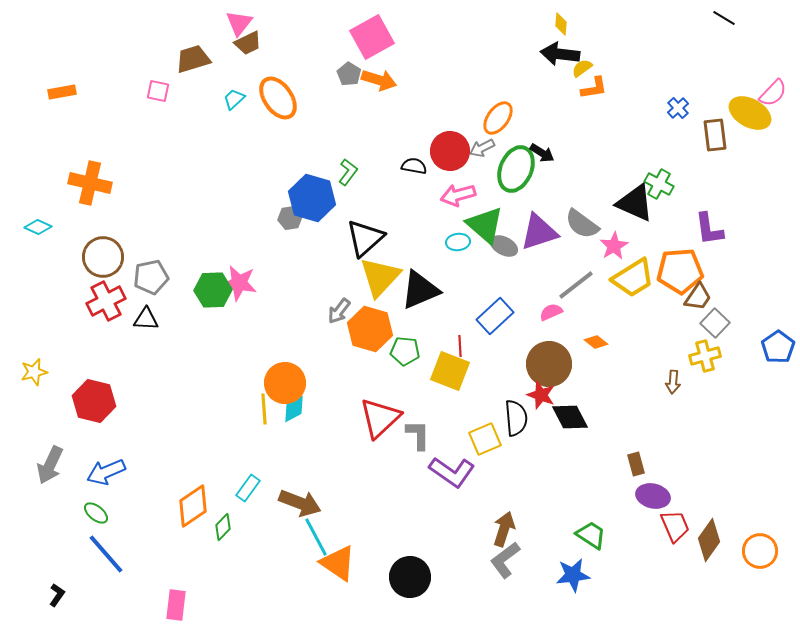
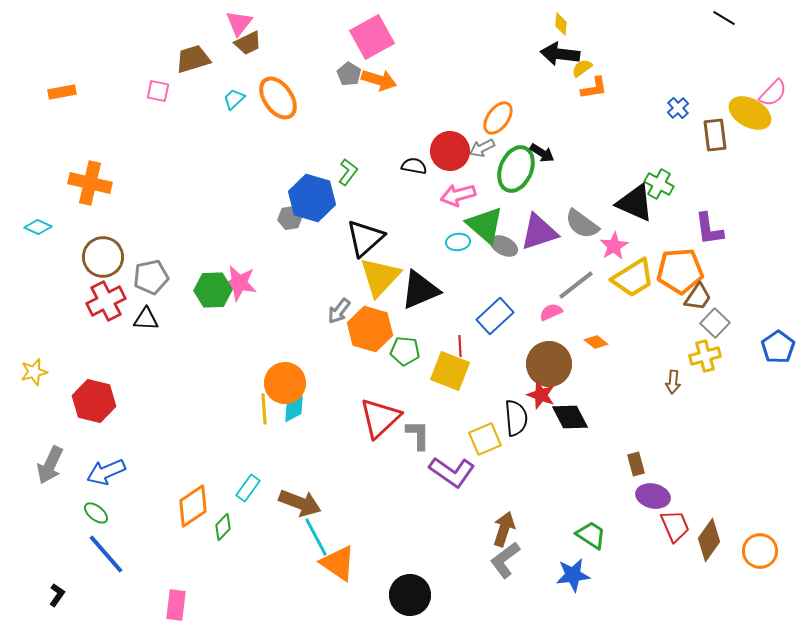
black circle at (410, 577): moved 18 px down
